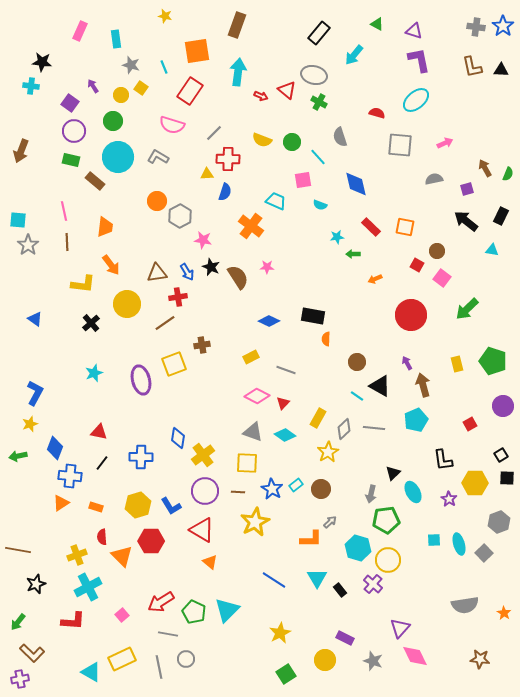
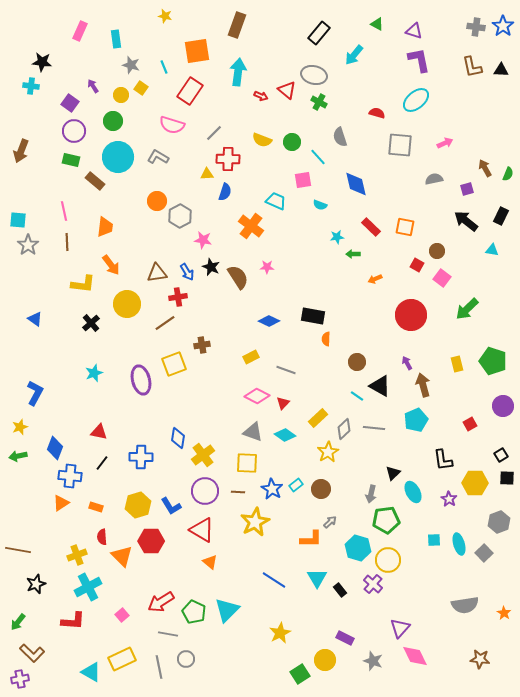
yellow rectangle at (318, 418): rotated 18 degrees clockwise
yellow star at (30, 424): moved 10 px left, 3 px down
green square at (286, 674): moved 14 px right
